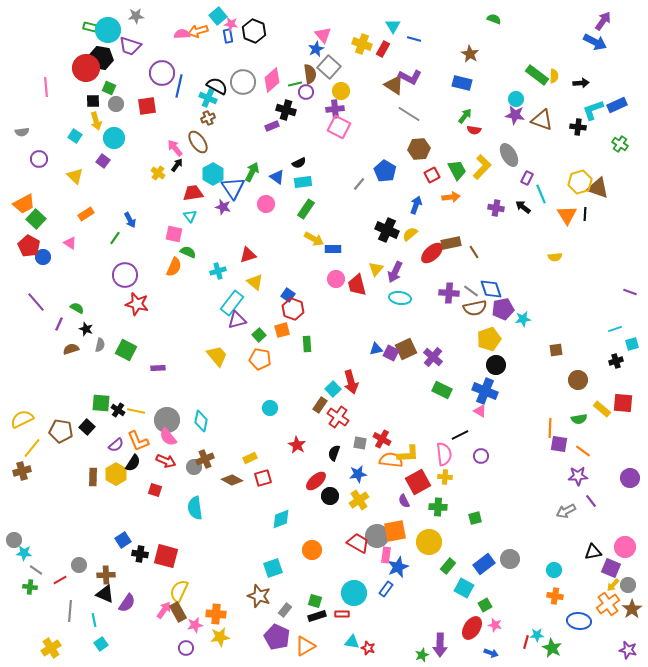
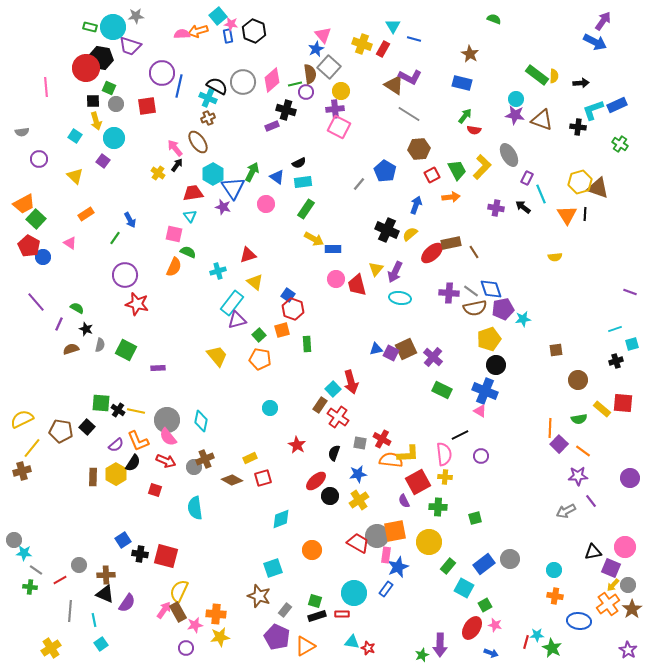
cyan circle at (108, 30): moved 5 px right, 3 px up
purple square at (559, 444): rotated 36 degrees clockwise
purple star at (628, 650): rotated 18 degrees clockwise
